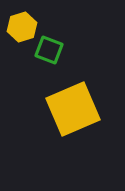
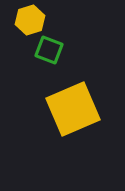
yellow hexagon: moved 8 px right, 7 px up
